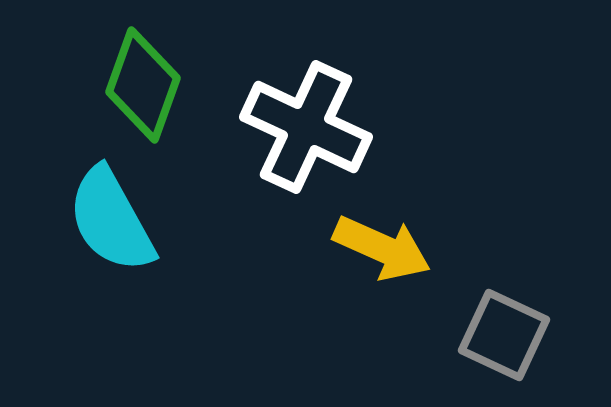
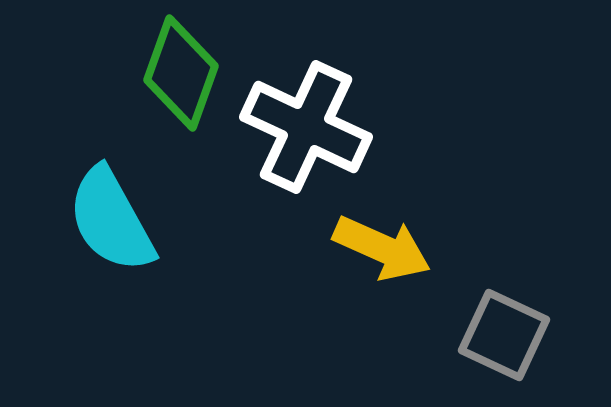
green diamond: moved 38 px right, 12 px up
